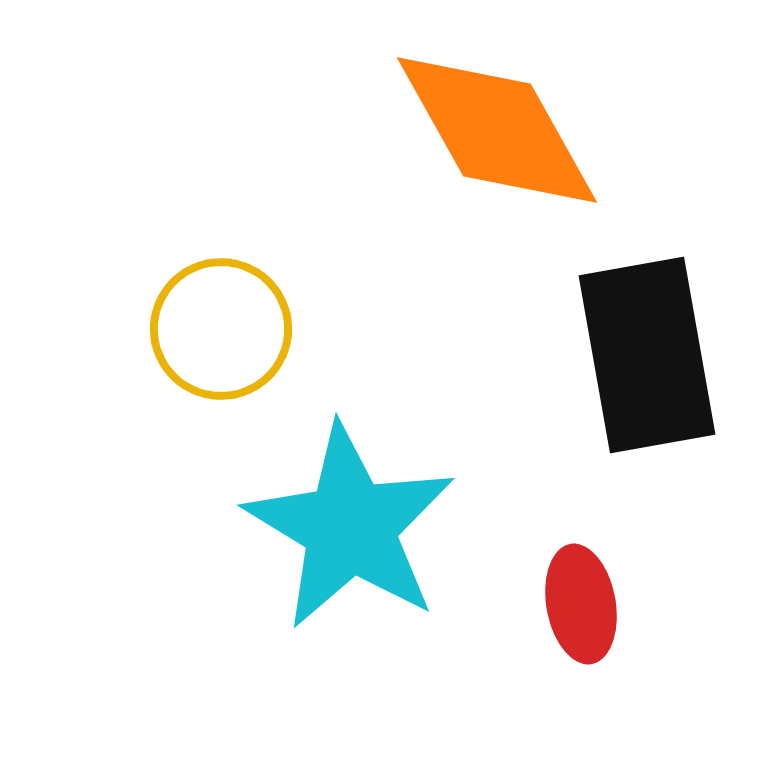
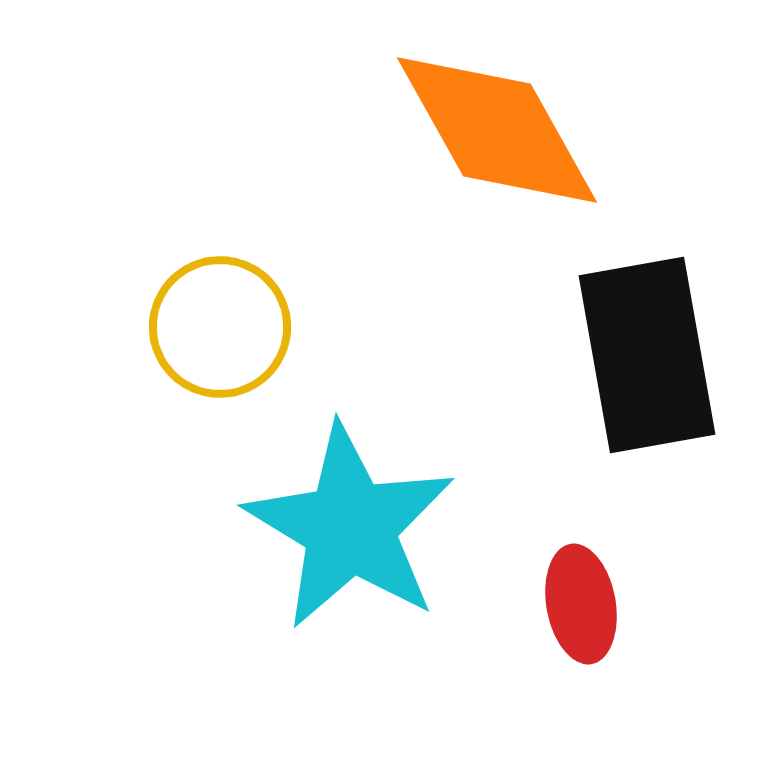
yellow circle: moved 1 px left, 2 px up
